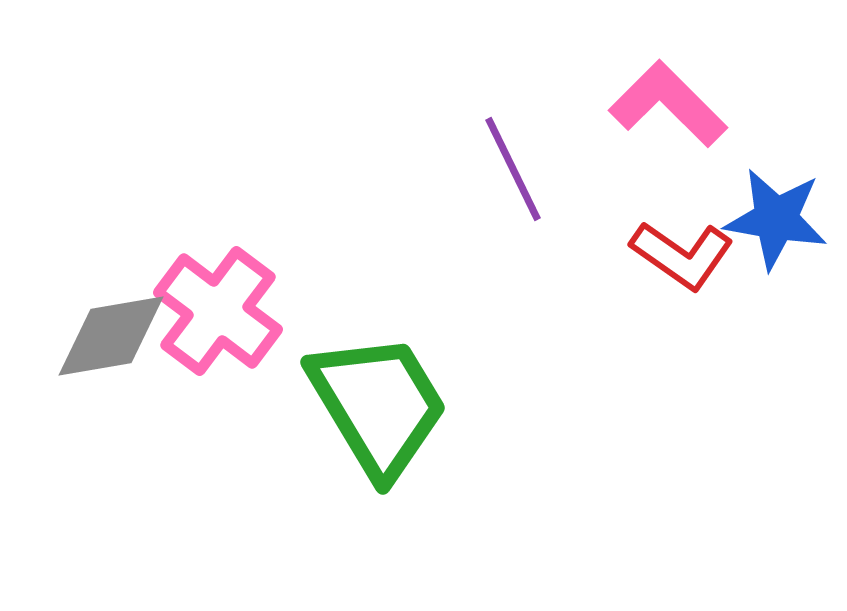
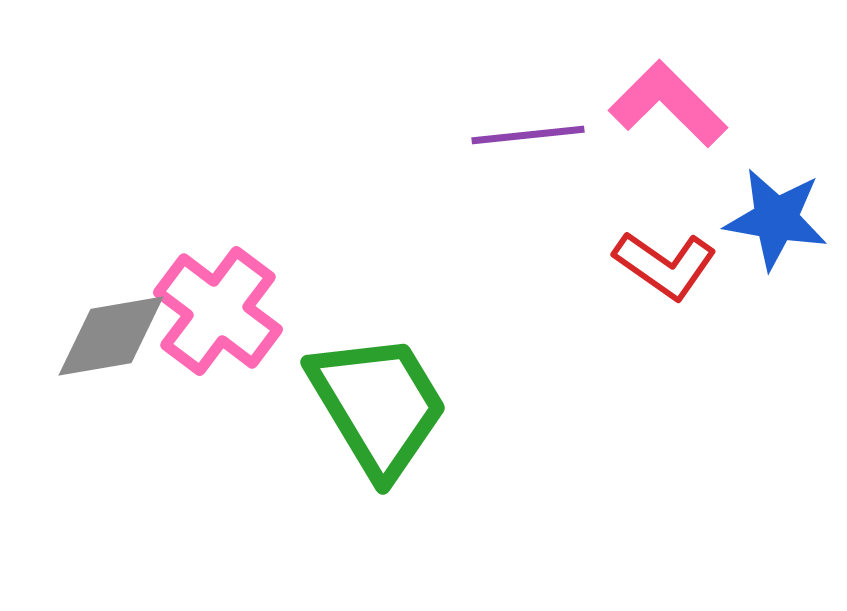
purple line: moved 15 px right, 34 px up; rotated 70 degrees counterclockwise
red L-shape: moved 17 px left, 10 px down
